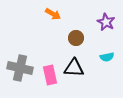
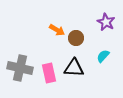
orange arrow: moved 4 px right, 16 px down
cyan semicircle: moved 4 px left, 1 px up; rotated 144 degrees clockwise
pink rectangle: moved 1 px left, 2 px up
